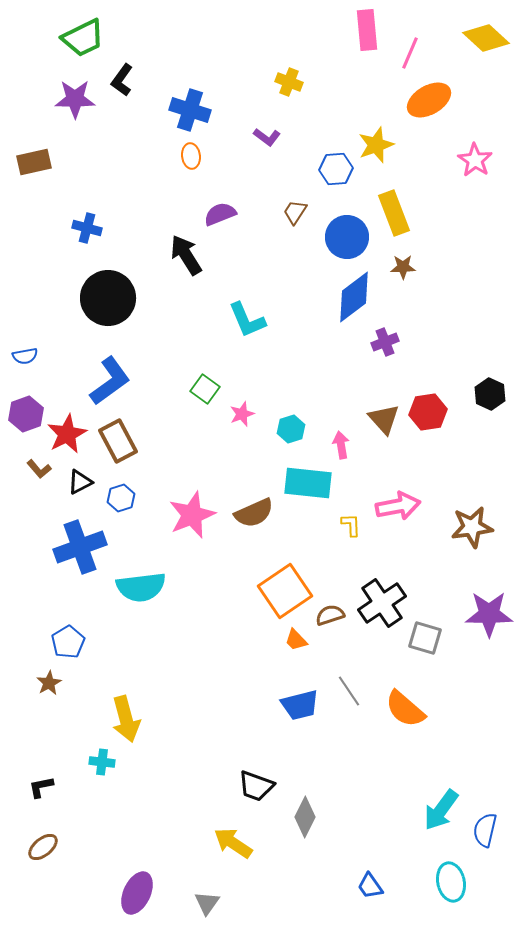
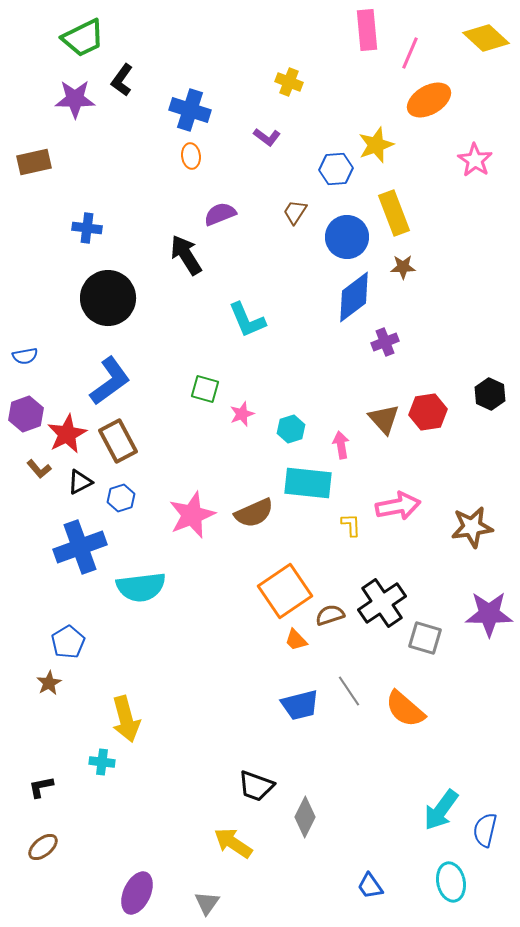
blue cross at (87, 228): rotated 8 degrees counterclockwise
green square at (205, 389): rotated 20 degrees counterclockwise
